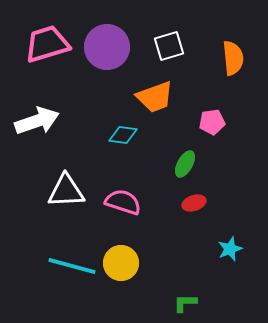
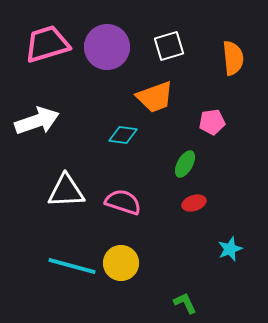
green L-shape: rotated 65 degrees clockwise
